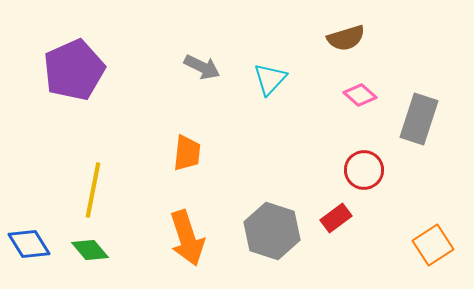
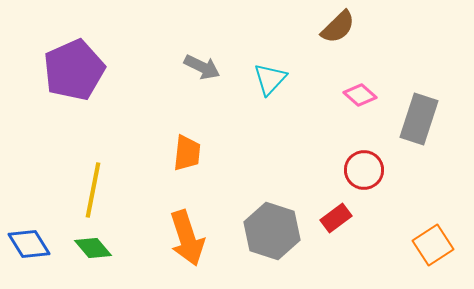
brown semicircle: moved 8 px left, 11 px up; rotated 27 degrees counterclockwise
green diamond: moved 3 px right, 2 px up
